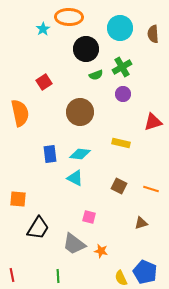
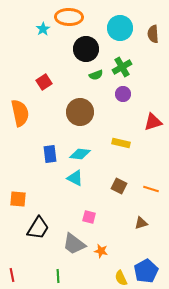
blue pentagon: moved 1 px right, 1 px up; rotated 20 degrees clockwise
